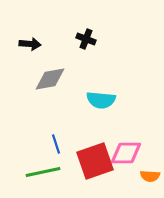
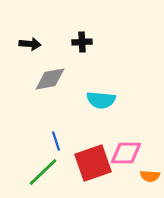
black cross: moved 4 px left, 3 px down; rotated 24 degrees counterclockwise
blue line: moved 3 px up
red square: moved 2 px left, 2 px down
green line: rotated 32 degrees counterclockwise
